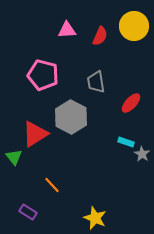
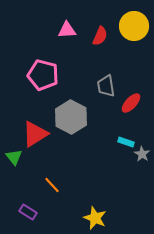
gray trapezoid: moved 10 px right, 4 px down
